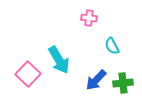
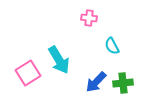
pink square: moved 1 px up; rotated 15 degrees clockwise
blue arrow: moved 2 px down
